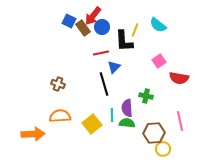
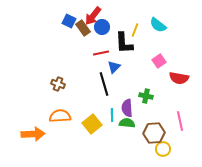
black L-shape: moved 2 px down
